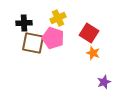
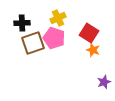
black cross: moved 2 px left
pink pentagon: moved 1 px right
brown square: rotated 30 degrees counterclockwise
orange star: moved 3 px up
